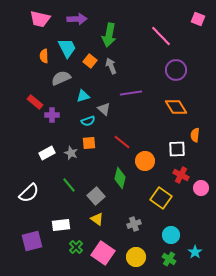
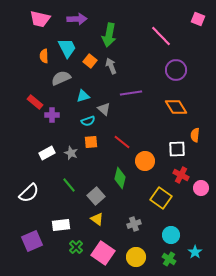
orange square at (89, 143): moved 2 px right, 1 px up
purple square at (32, 241): rotated 10 degrees counterclockwise
